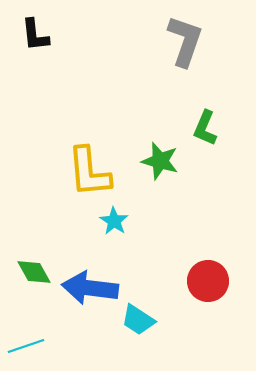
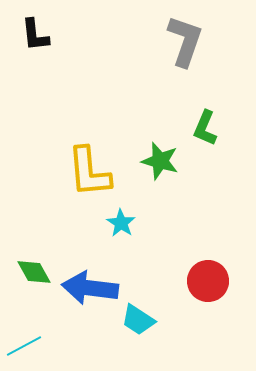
cyan star: moved 7 px right, 2 px down
cyan line: moved 2 px left; rotated 9 degrees counterclockwise
